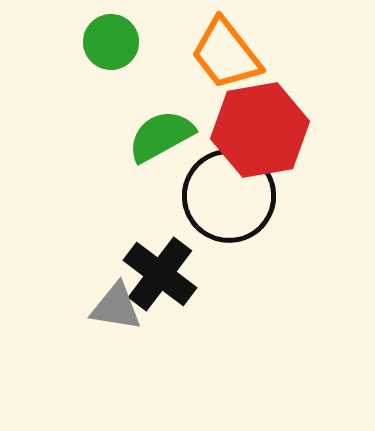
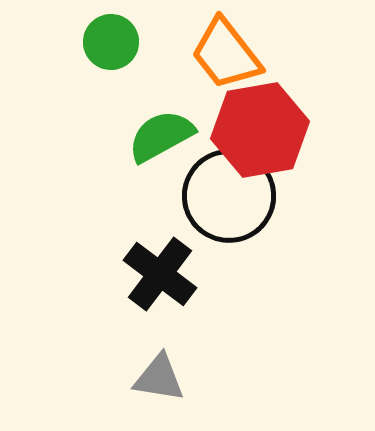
gray triangle: moved 43 px right, 71 px down
